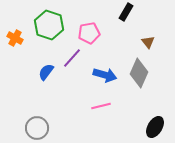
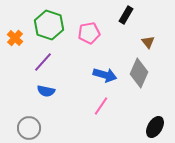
black rectangle: moved 3 px down
orange cross: rotated 14 degrees clockwise
purple line: moved 29 px left, 4 px down
blue semicircle: moved 19 px down; rotated 114 degrees counterclockwise
pink line: rotated 42 degrees counterclockwise
gray circle: moved 8 px left
